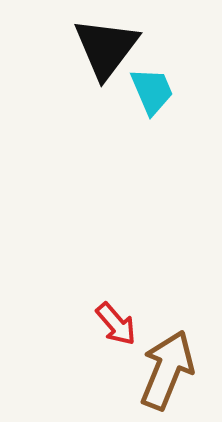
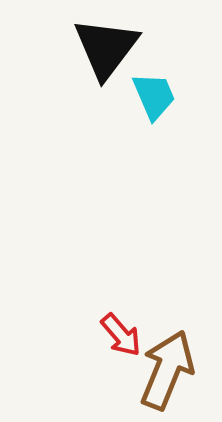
cyan trapezoid: moved 2 px right, 5 px down
red arrow: moved 5 px right, 11 px down
